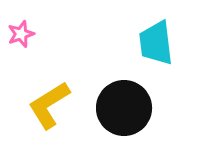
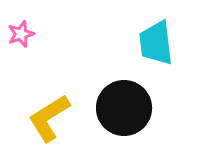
yellow L-shape: moved 13 px down
